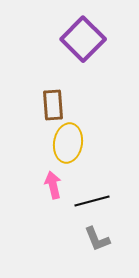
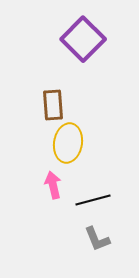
black line: moved 1 px right, 1 px up
